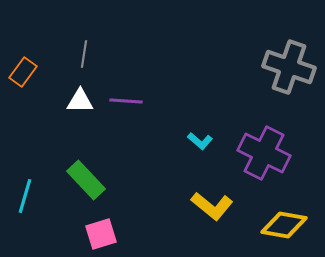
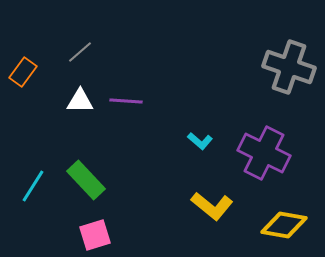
gray line: moved 4 px left, 2 px up; rotated 40 degrees clockwise
cyan line: moved 8 px right, 10 px up; rotated 16 degrees clockwise
pink square: moved 6 px left, 1 px down
